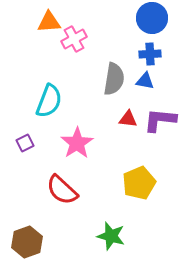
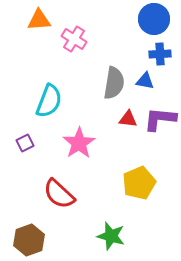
blue circle: moved 2 px right, 1 px down
orange triangle: moved 10 px left, 2 px up
pink cross: rotated 30 degrees counterclockwise
blue cross: moved 10 px right
gray semicircle: moved 4 px down
purple L-shape: moved 1 px up
pink star: moved 2 px right
red semicircle: moved 3 px left, 4 px down
brown hexagon: moved 2 px right, 2 px up
